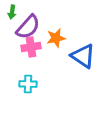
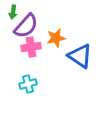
green arrow: moved 1 px right
purple semicircle: moved 2 px left, 1 px up
blue triangle: moved 3 px left
cyan cross: rotated 18 degrees counterclockwise
